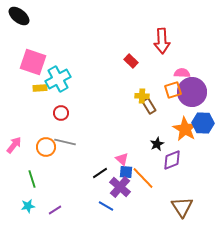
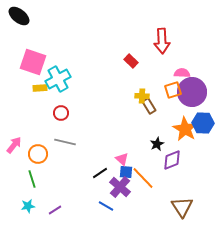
orange circle: moved 8 px left, 7 px down
